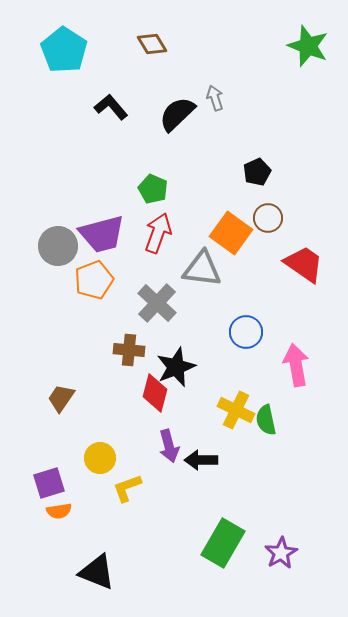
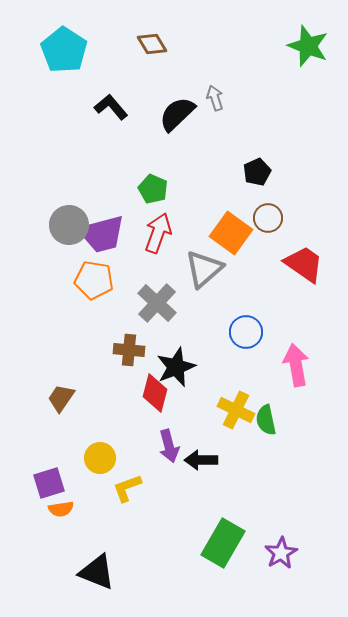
gray circle: moved 11 px right, 21 px up
gray triangle: moved 2 px right; rotated 48 degrees counterclockwise
orange pentagon: rotated 30 degrees clockwise
orange semicircle: moved 2 px right, 2 px up
